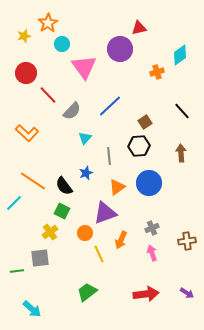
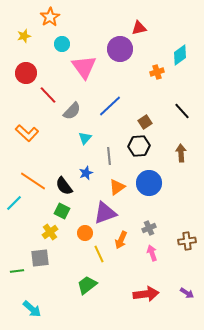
orange star: moved 2 px right, 6 px up
gray cross: moved 3 px left
green trapezoid: moved 7 px up
